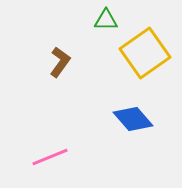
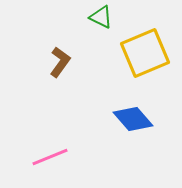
green triangle: moved 5 px left, 3 px up; rotated 25 degrees clockwise
yellow square: rotated 12 degrees clockwise
